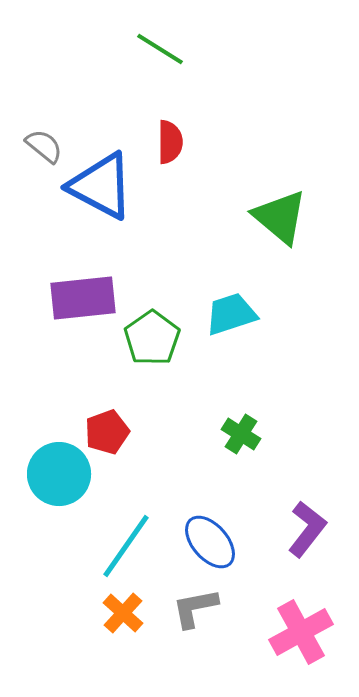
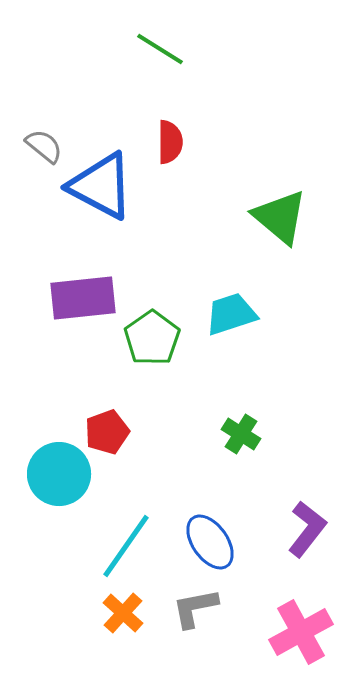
blue ellipse: rotated 6 degrees clockwise
